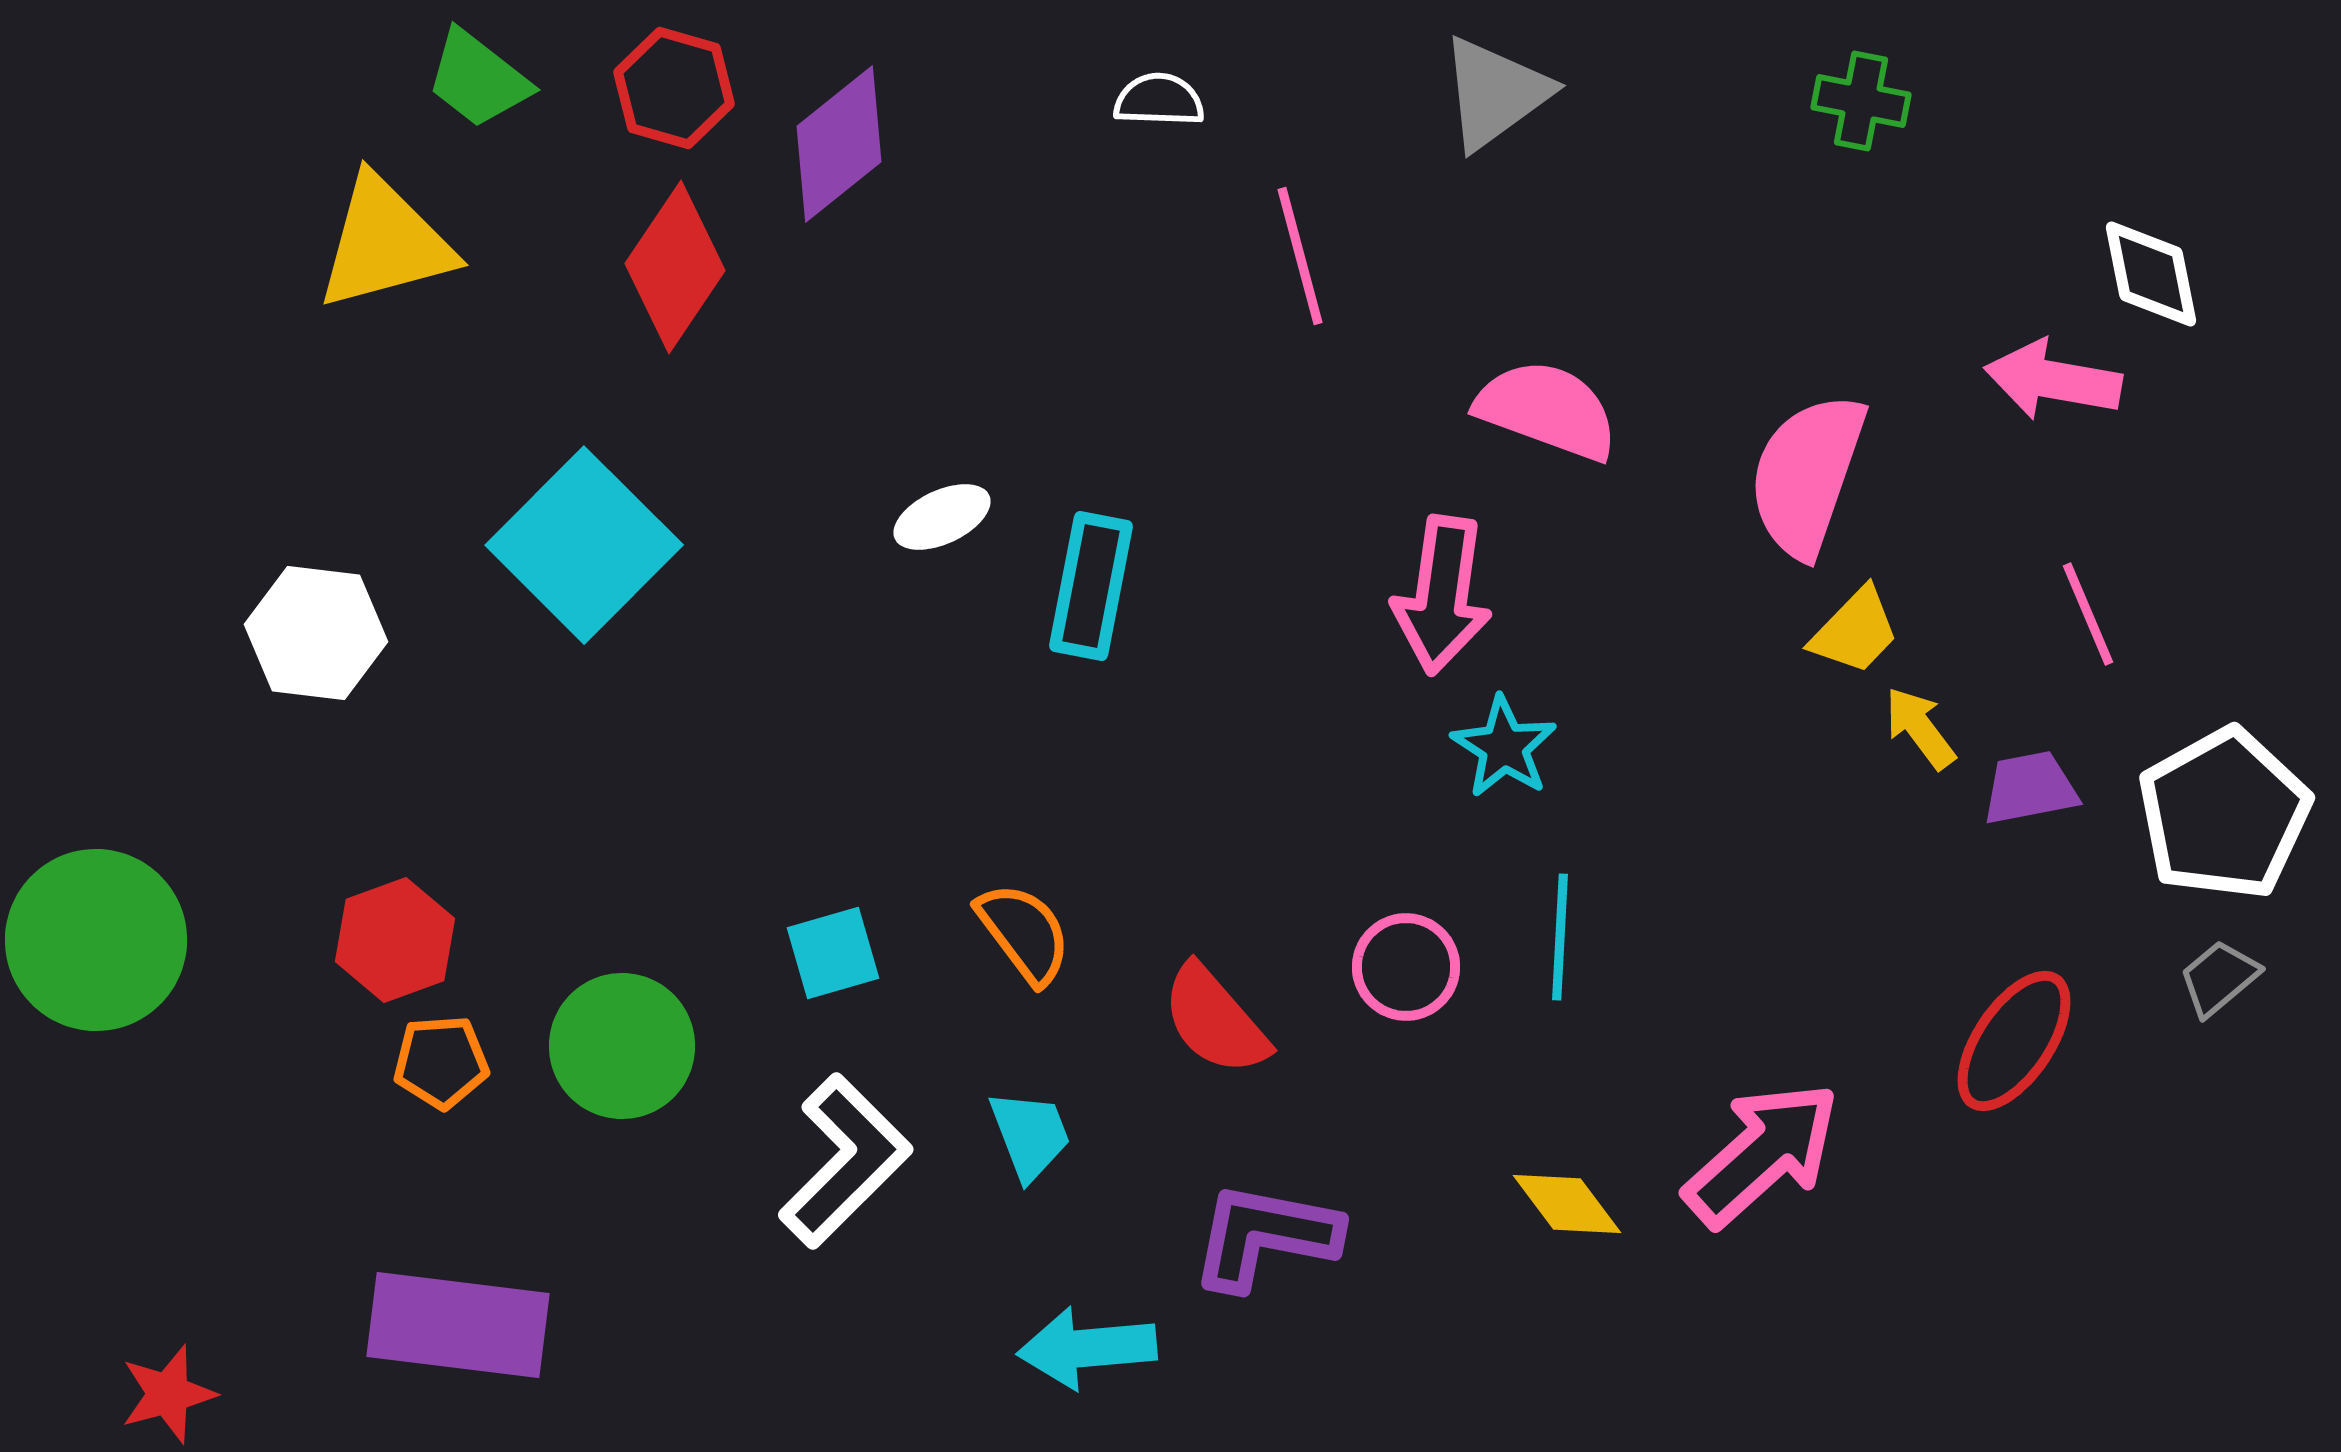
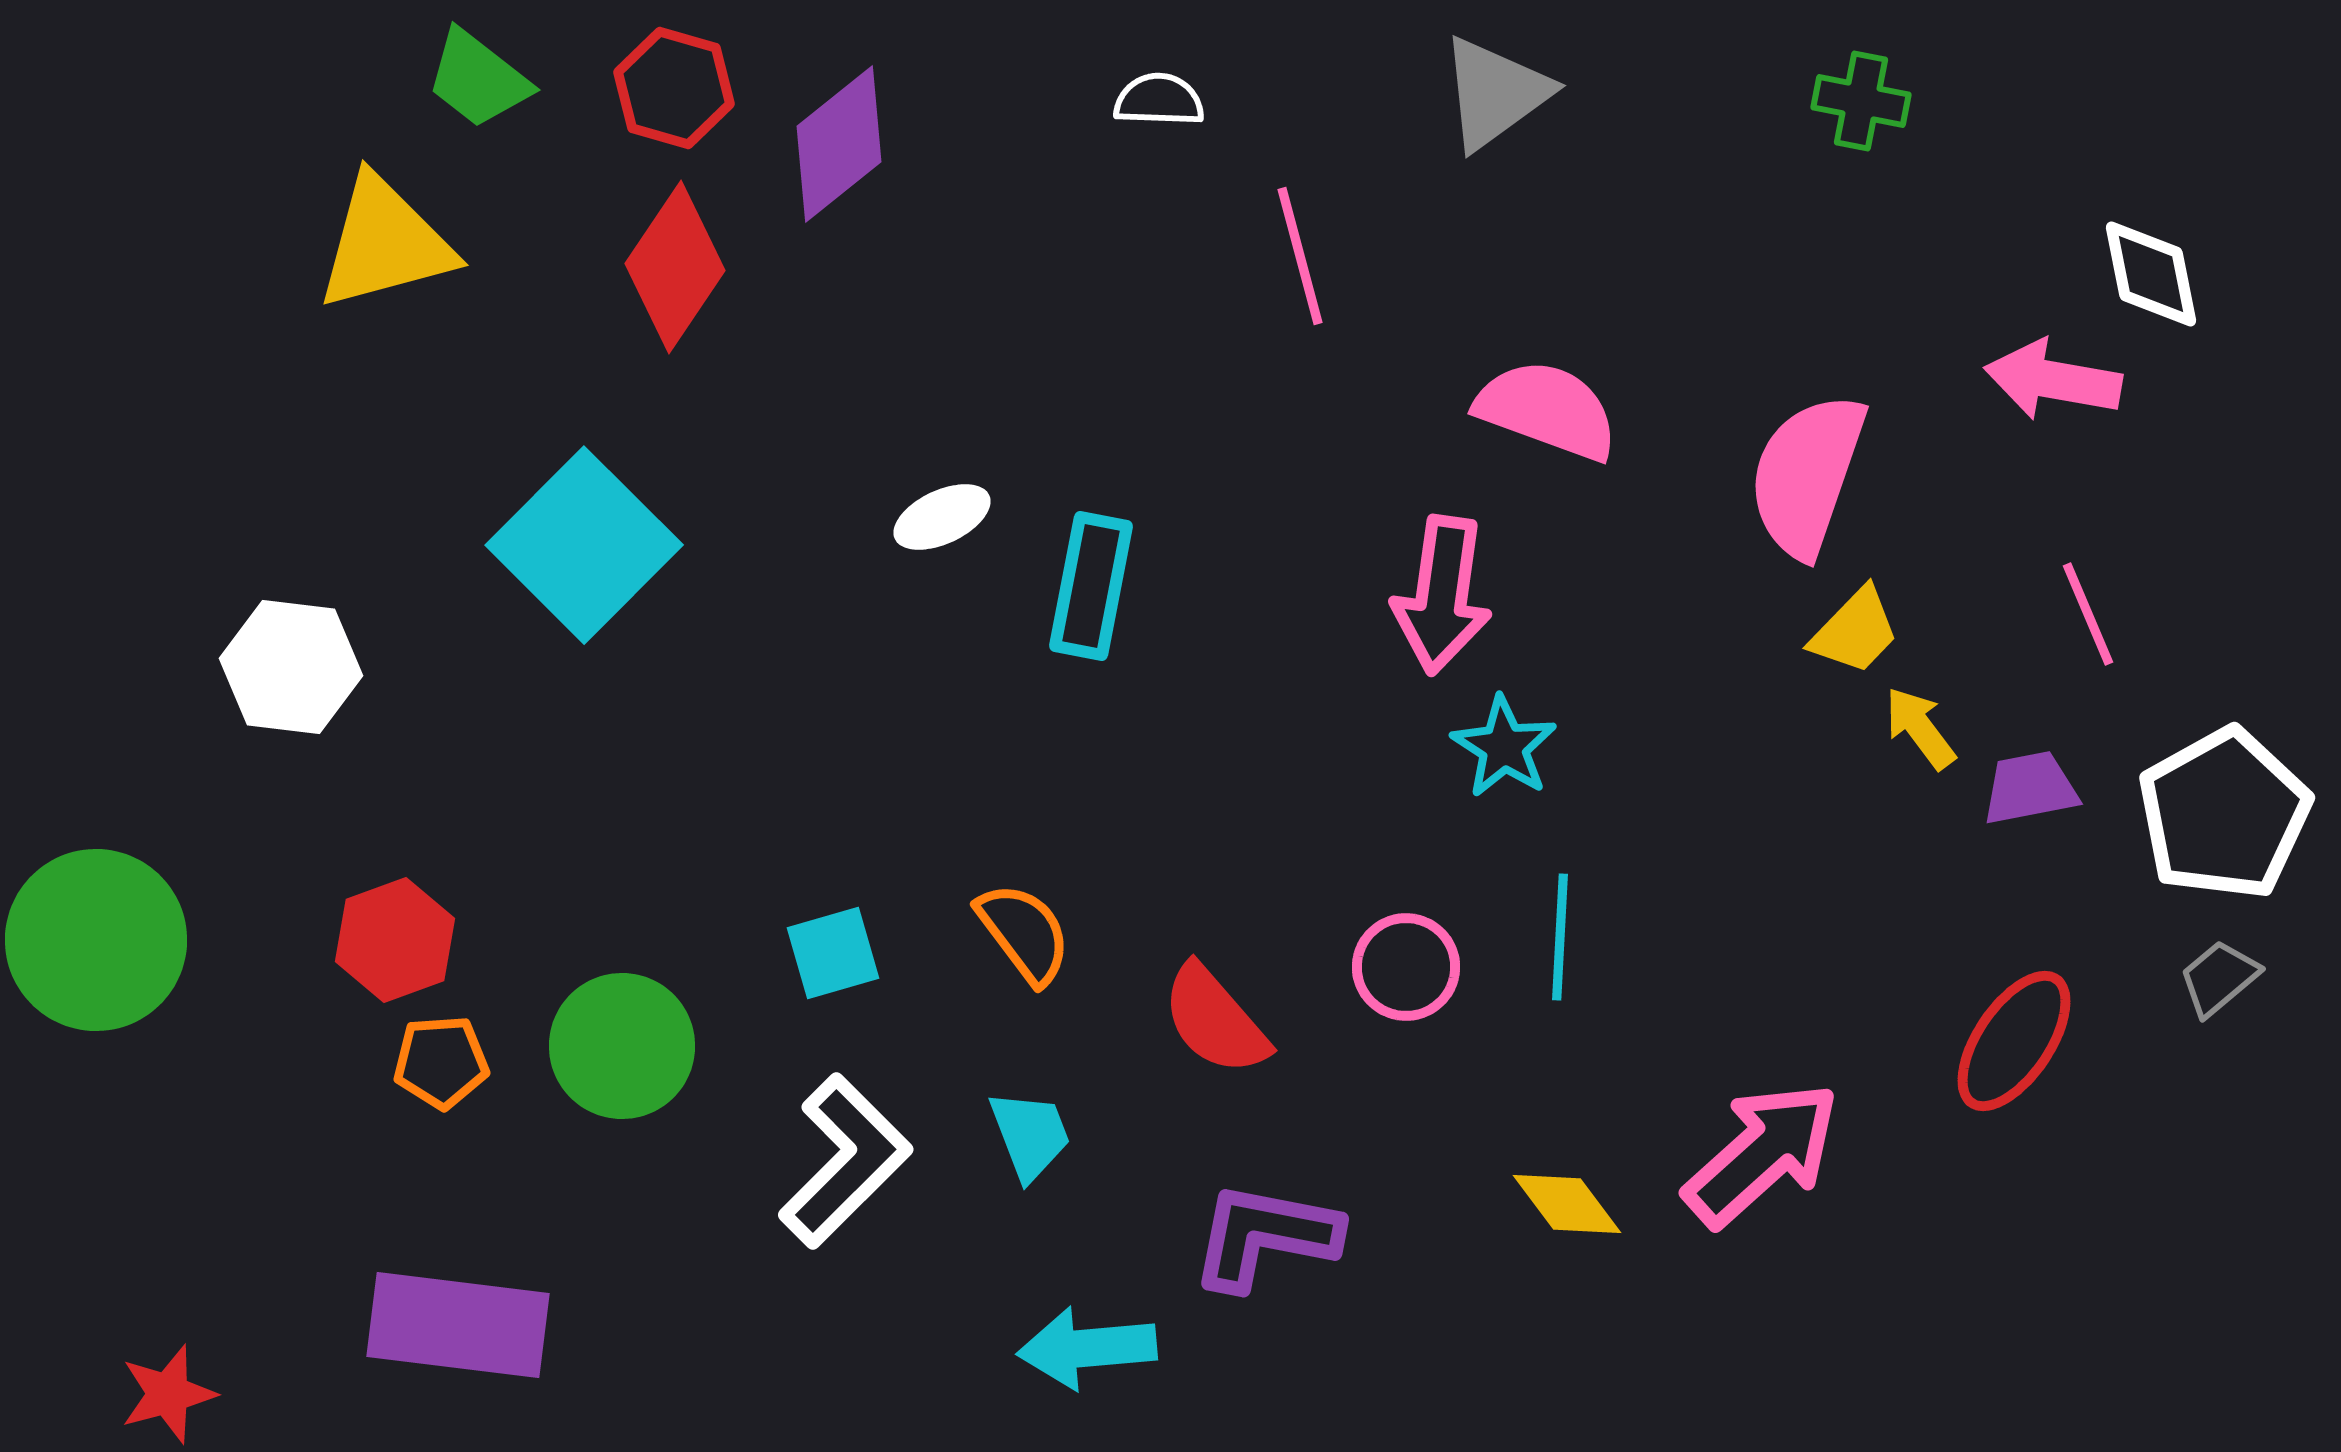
white hexagon at (316, 633): moved 25 px left, 34 px down
